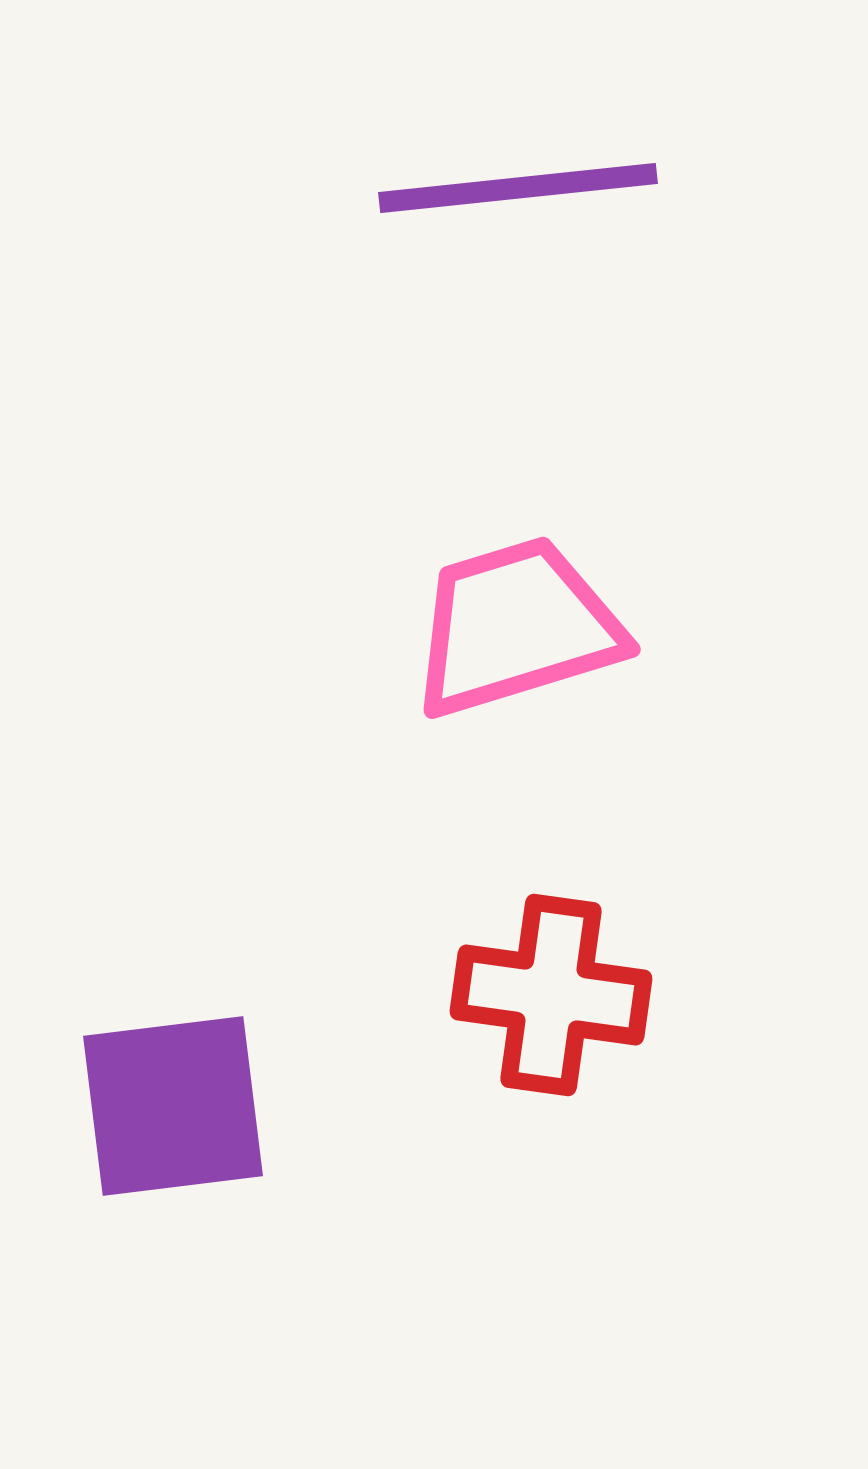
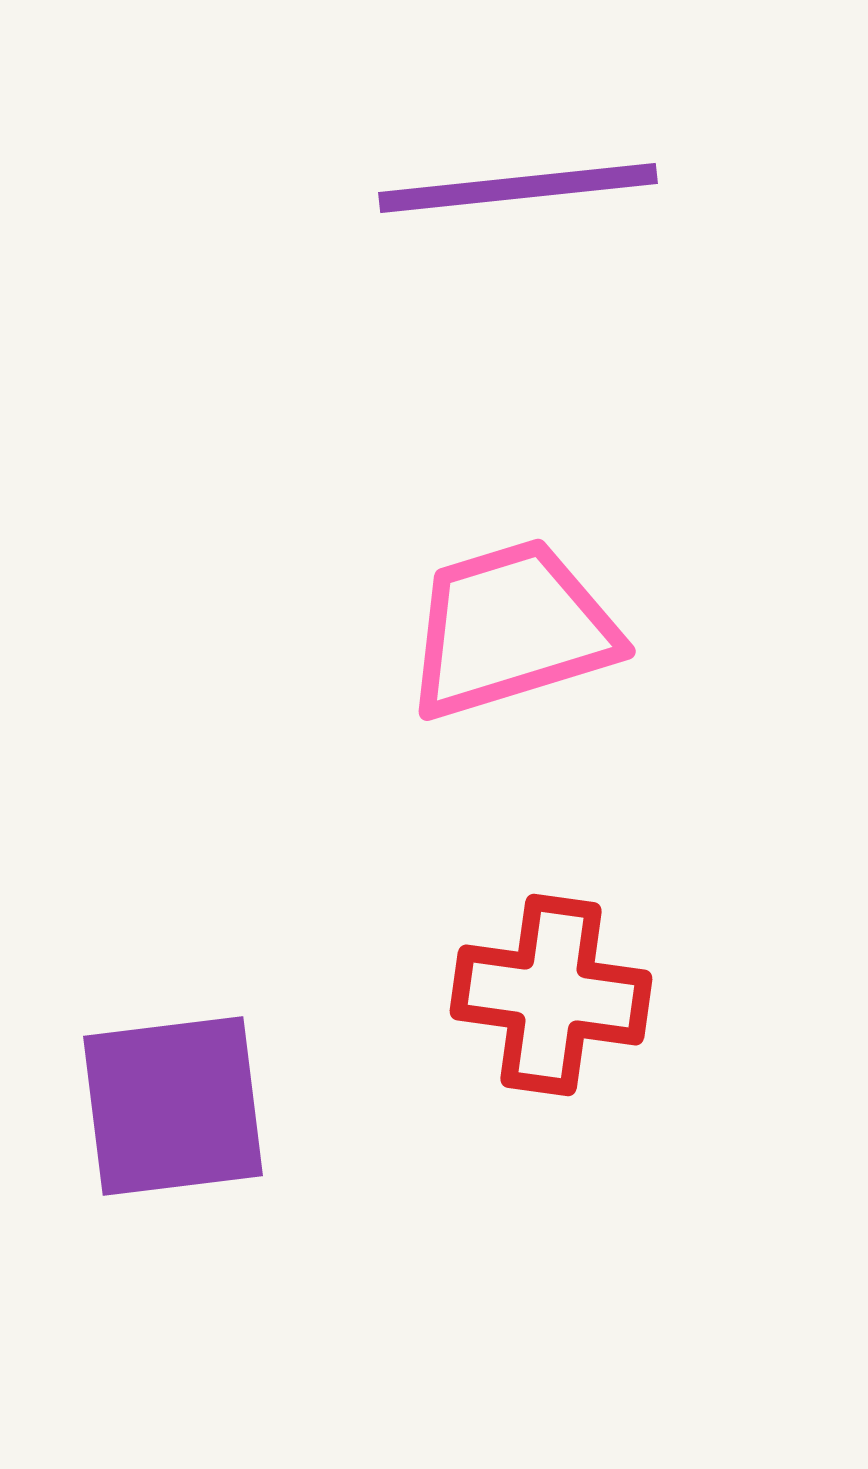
pink trapezoid: moved 5 px left, 2 px down
